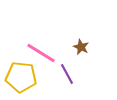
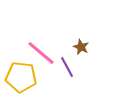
pink line: rotated 8 degrees clockwise
purple line: moved 7 px up
